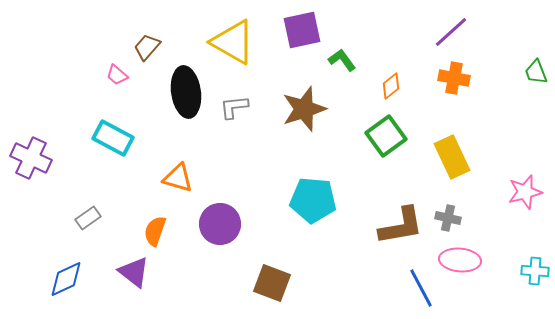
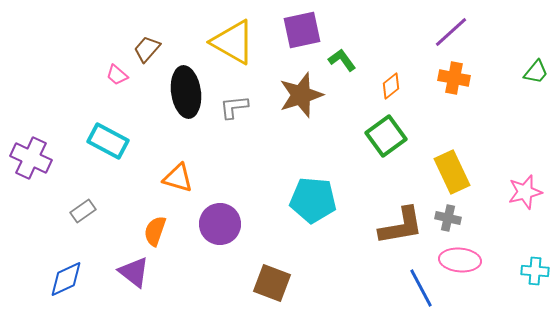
brown trapezoid: moved 2 px down
green trapezoid: rotated 120 degrees counterclockwise
brown star: moved 3 px left, 14 px up
cyan rectangle: moved 5 px left, 3 px down
yellow rectangle: moved 15 px down
gray rectangle: moved 5 px left, 7 px up
